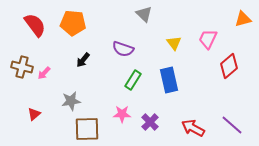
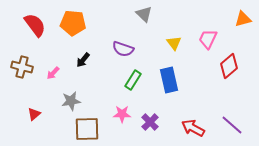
pink arrow: moved 9 px right
